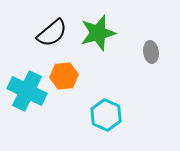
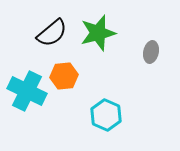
gray ellipse: rotated 20 degrees clockwise
